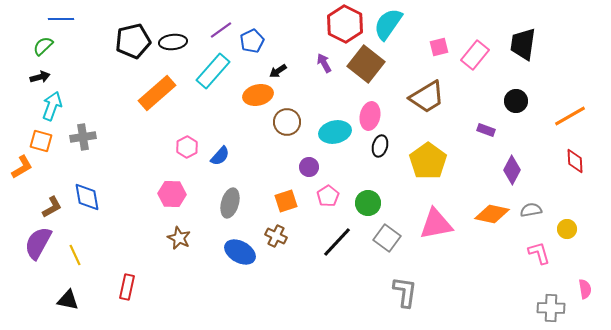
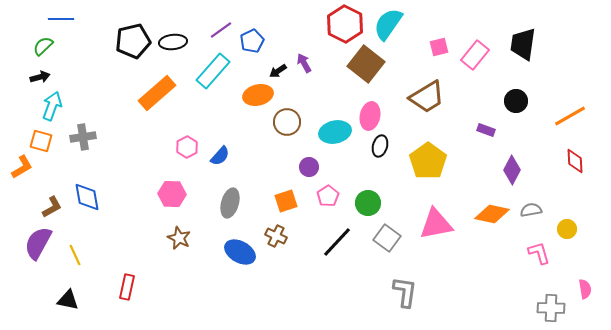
purple arrow at (324, 63): moved 20 px left
